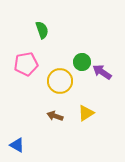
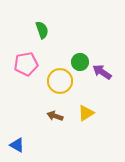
green circle: moved 2 px left
